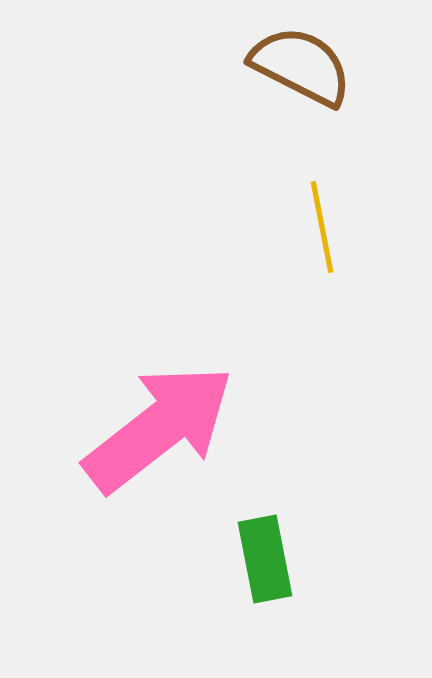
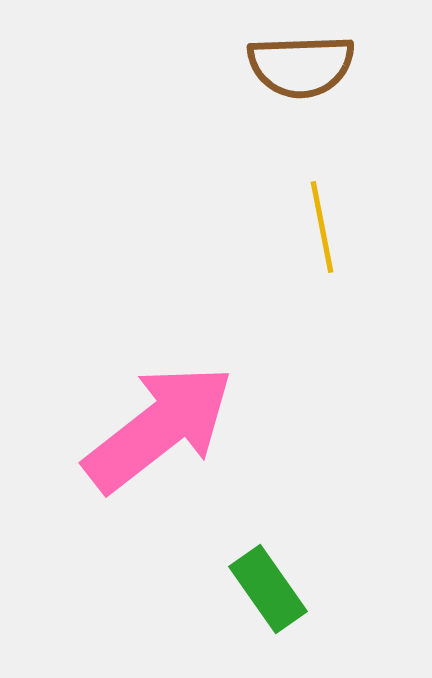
brown semicircle: rotated 151 degrees clockwise
green rectangle: moved 3 px right, 30 px down; rotated 24 degrees counterclockwise
